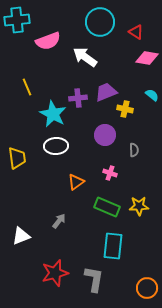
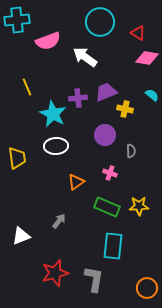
red triangle: moved 2 px right, 1 px down
gray semicircle: moved 3 px left, 1 px down
